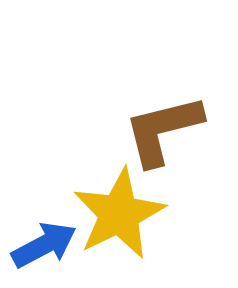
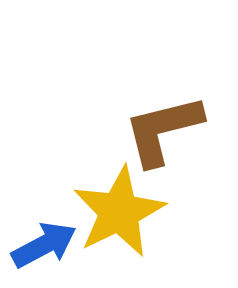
yellow star: moved 2 px up
